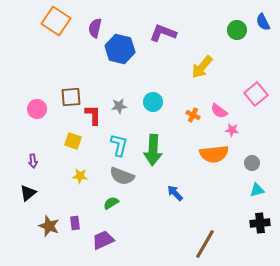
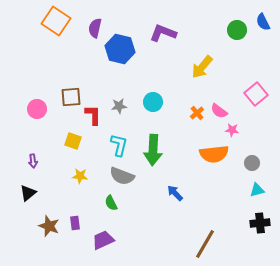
orange cross: moved 4 px right, 2 px up; rotated 24 degrees clockwise
green semicircle: rotated 84 degrees counterclockwise
